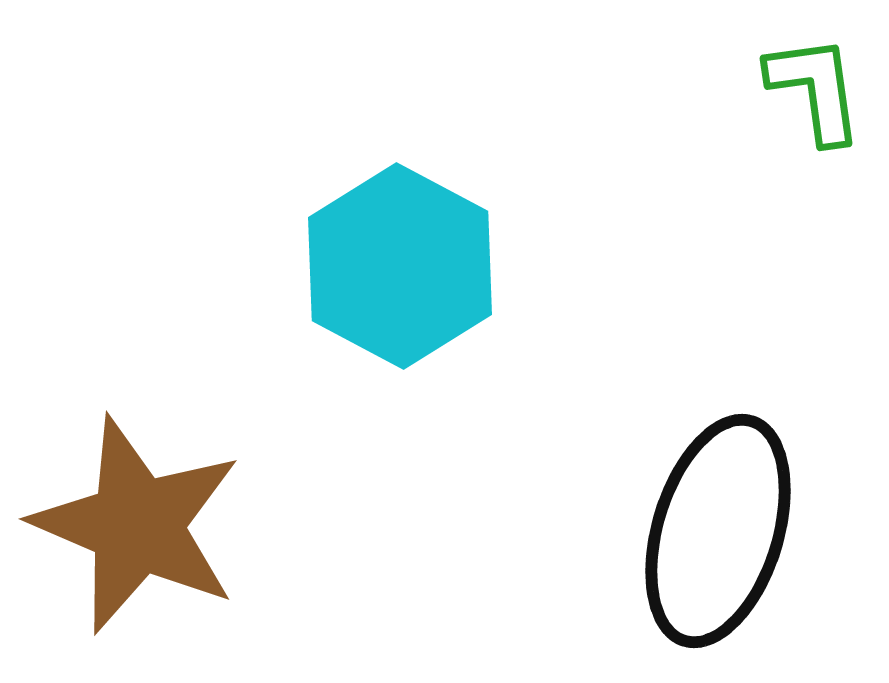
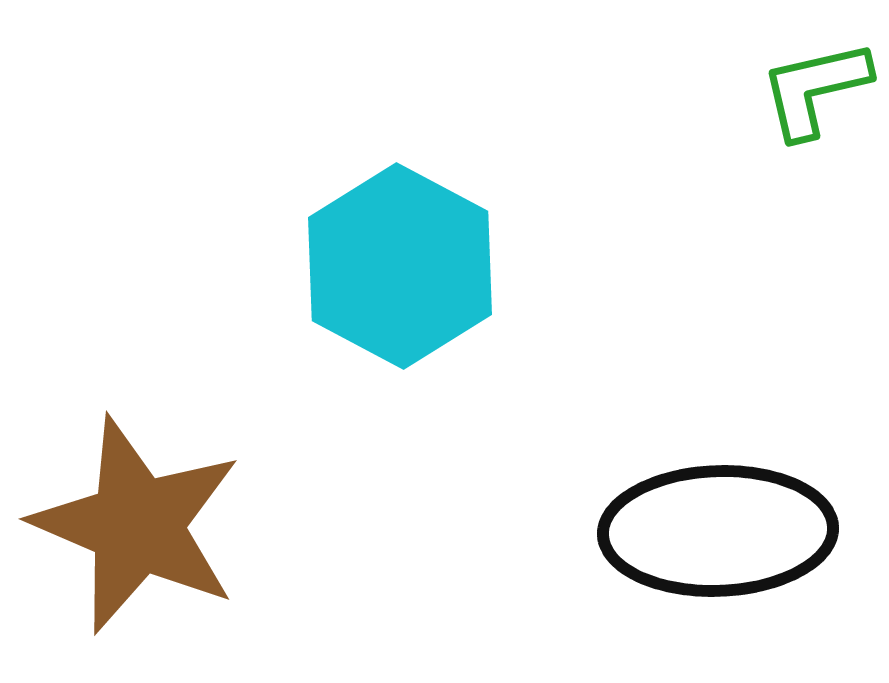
green L-shape: rotated 95 degrees counterclockwise
black ellipse: rotated 71 degrees clockwise
